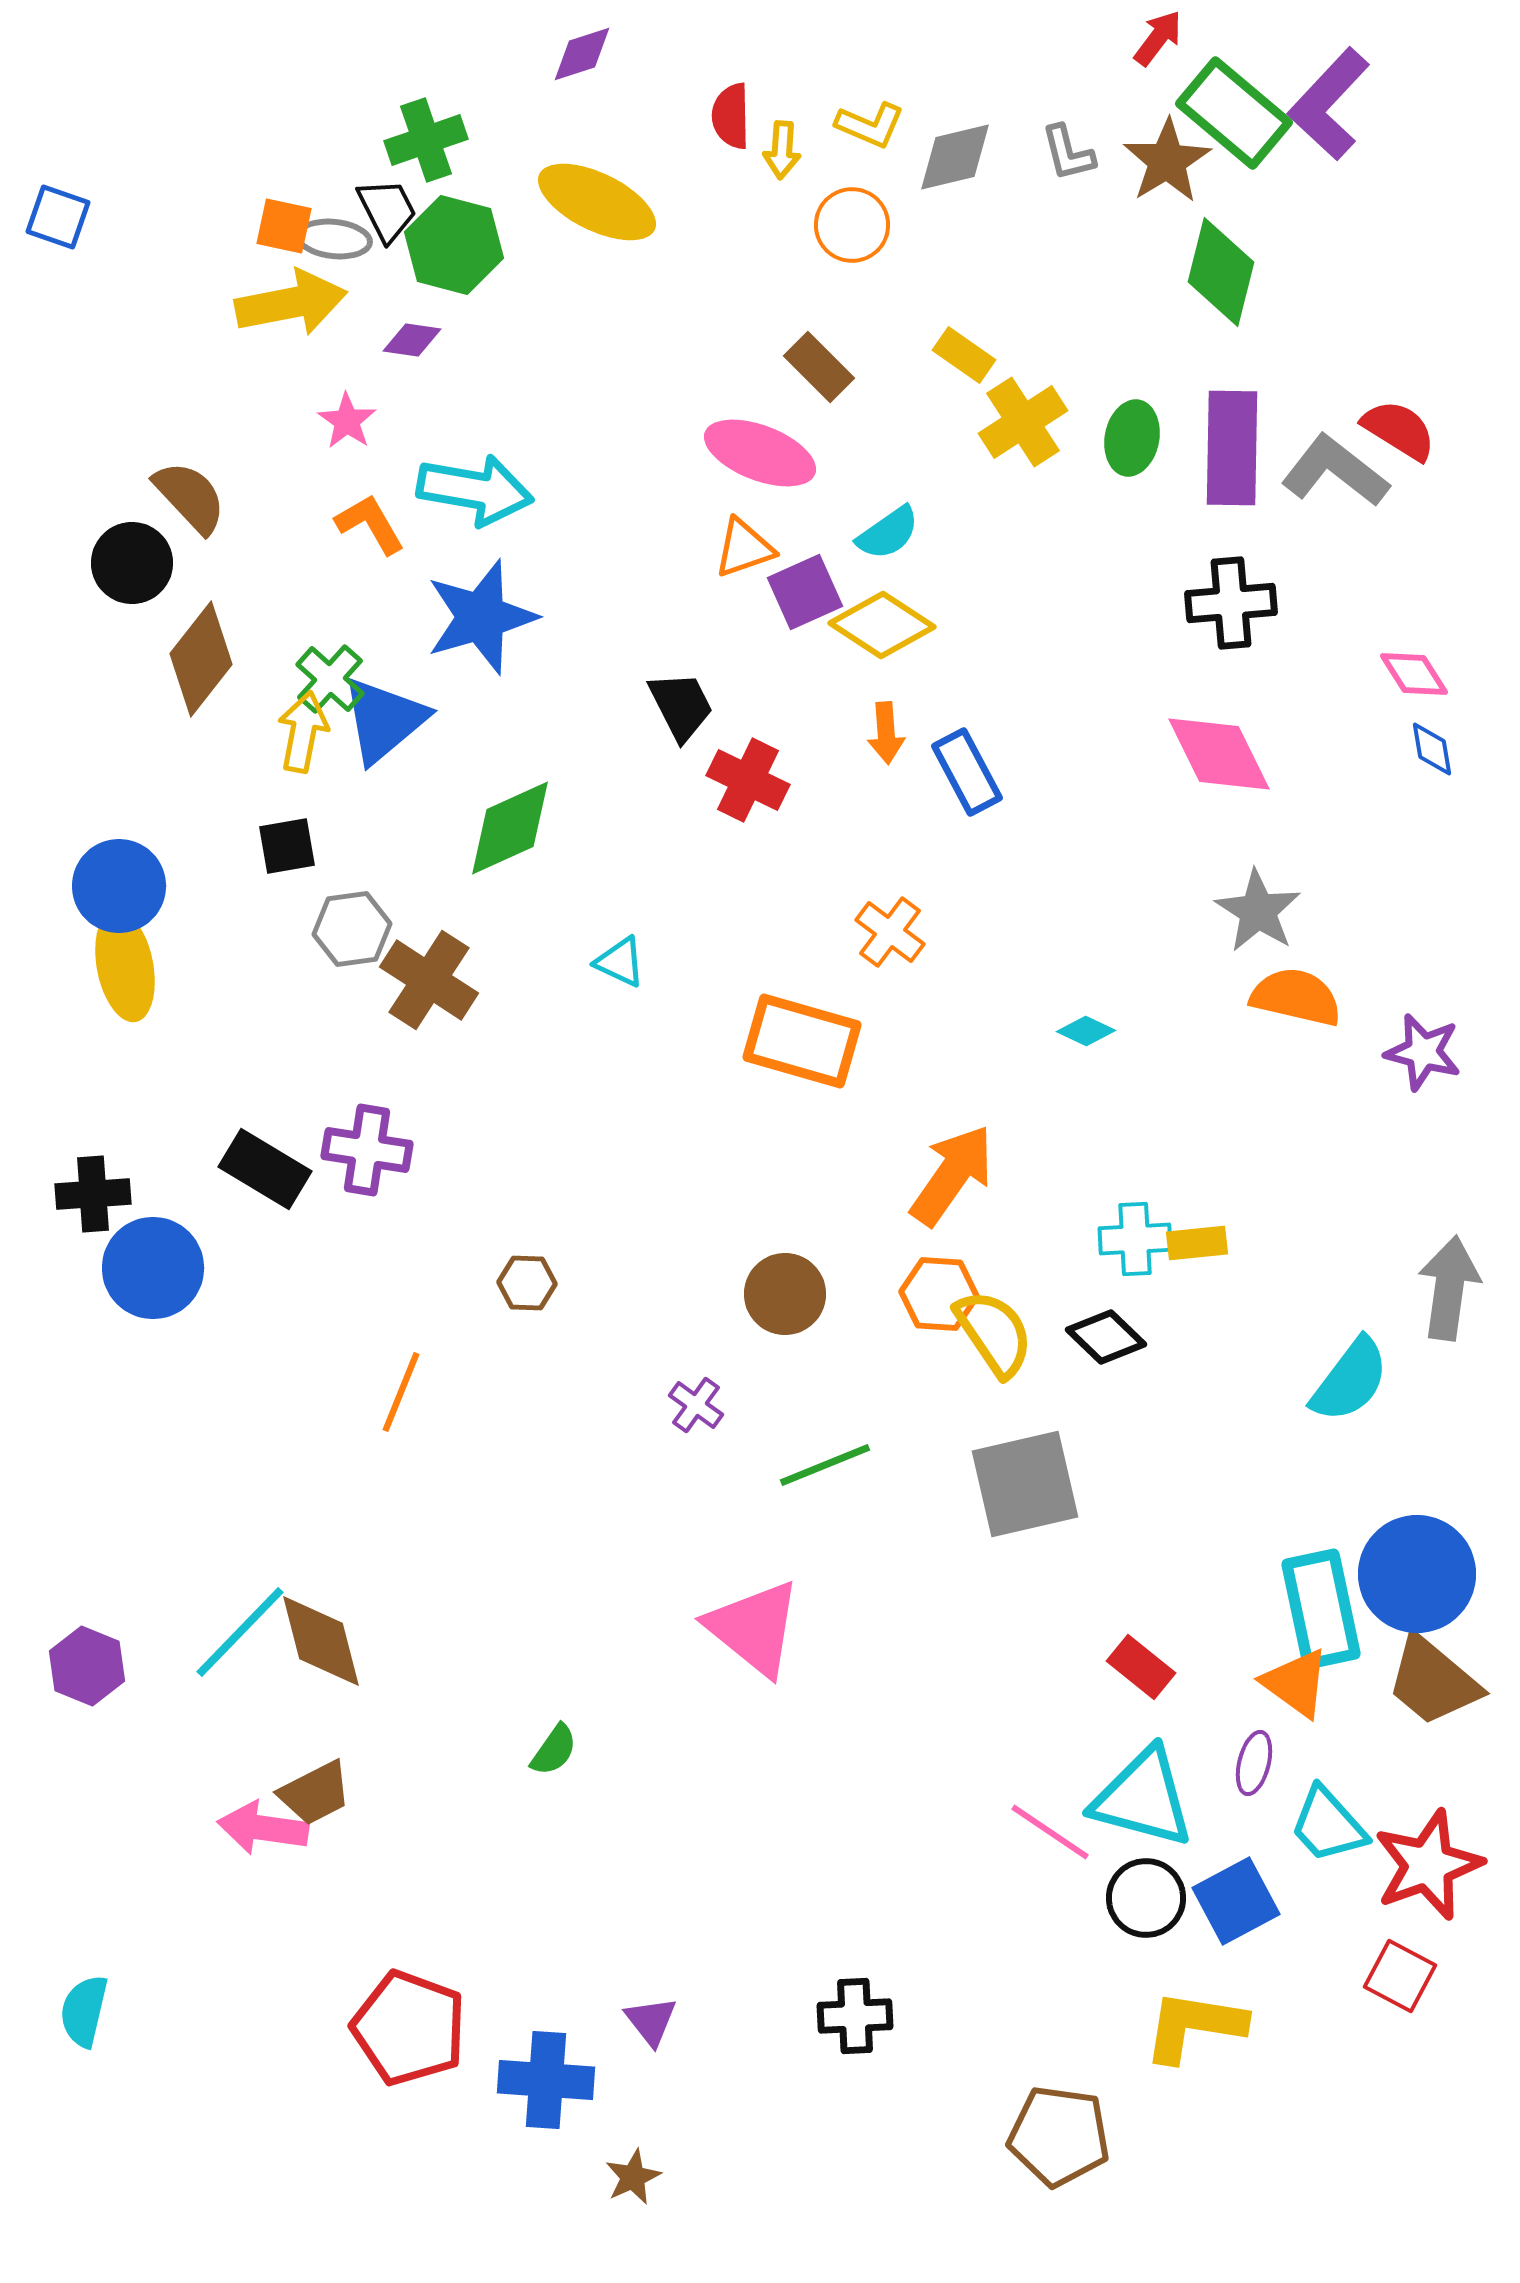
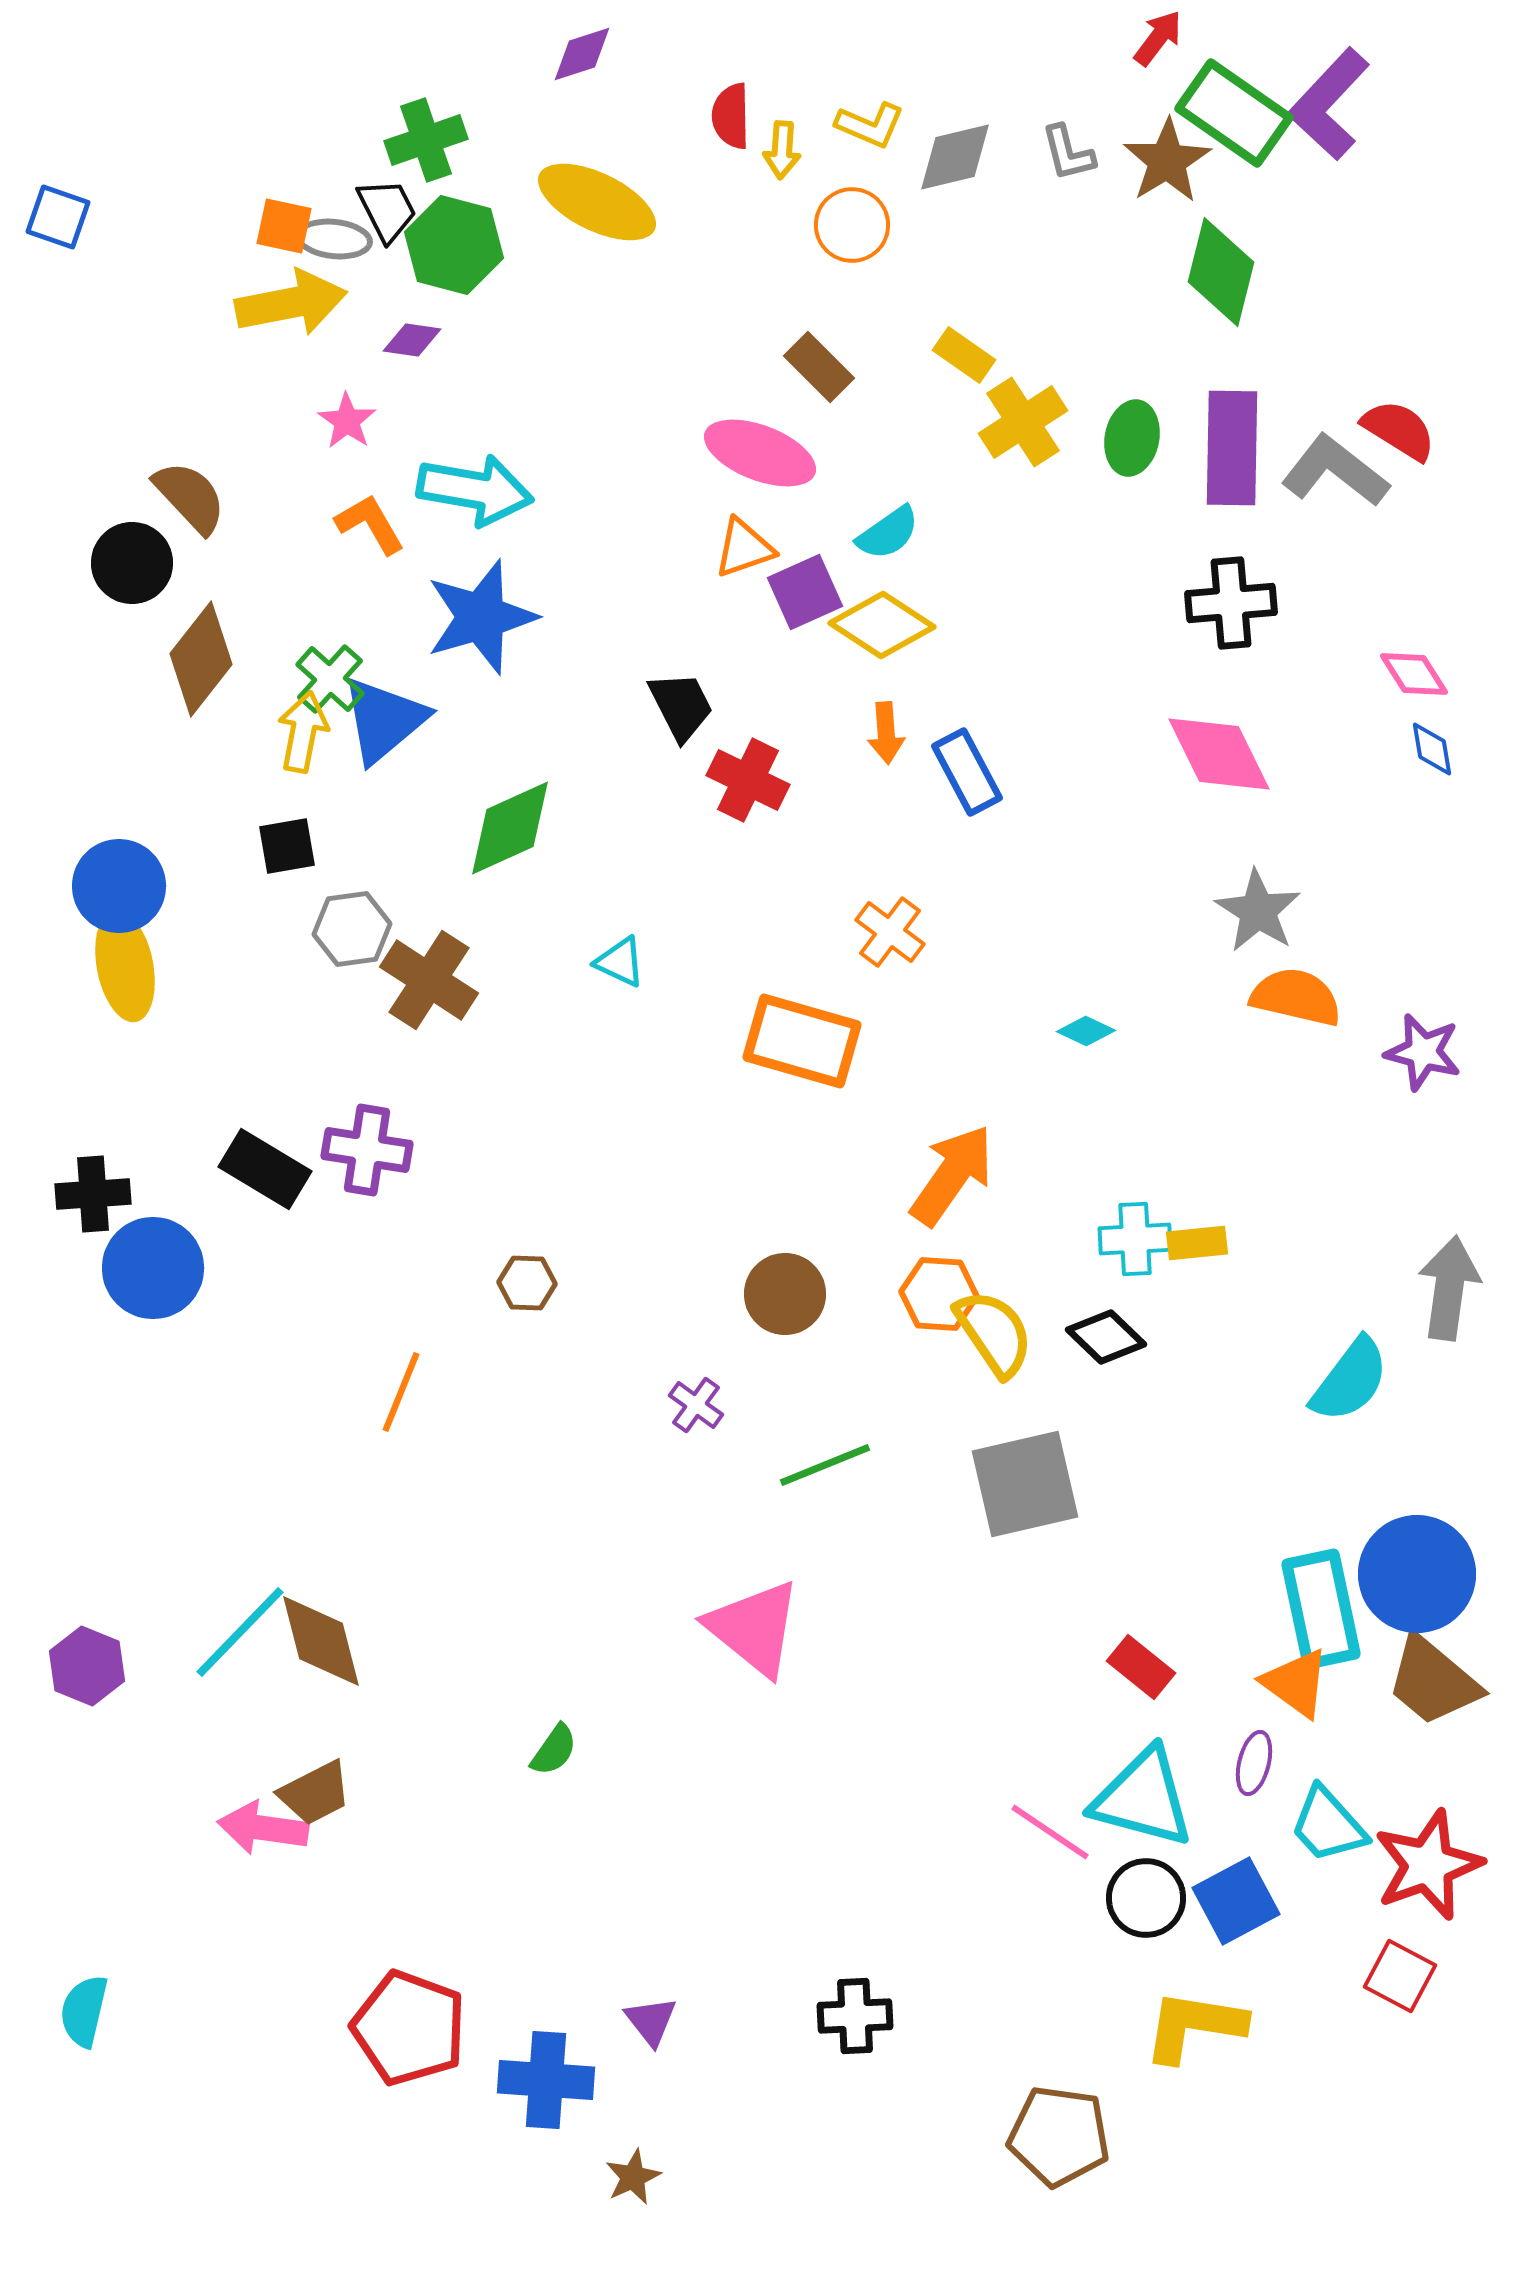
green rectangle at (1234, 113): rotated 5 degrees counterclockwise
